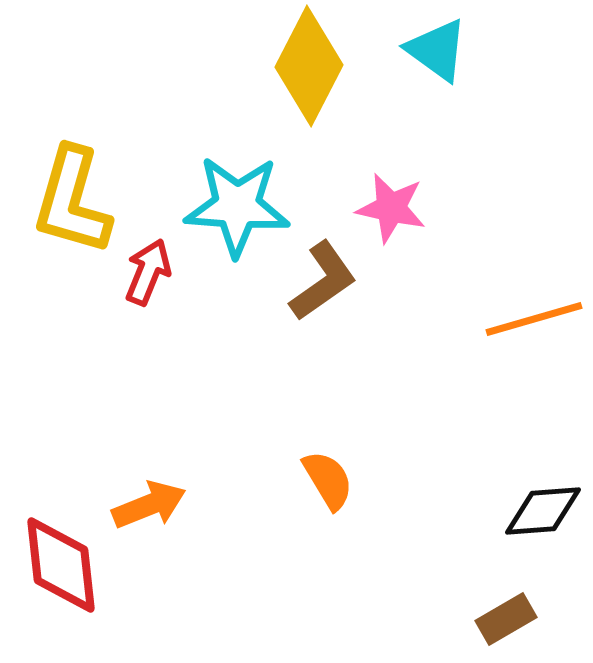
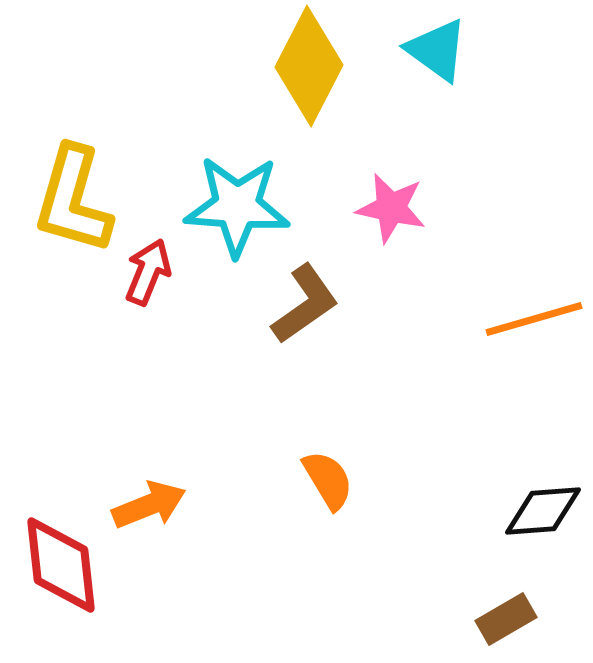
yellow L-shape: moved 1 px right, 1 px up
brown L-shape: moved 18 px left, 23 px down
